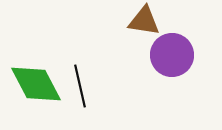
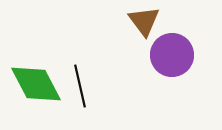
brown triangle: rotated 44 degrees clockwise
